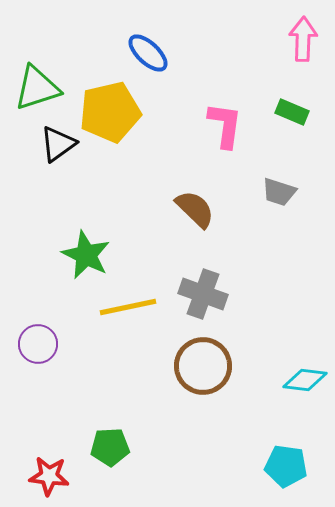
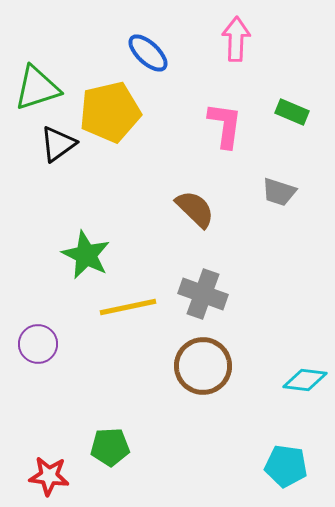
pink arrow: moved 67 px left
